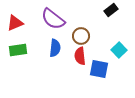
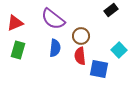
green rectangle: rotated 66 degrees counterclockwise
